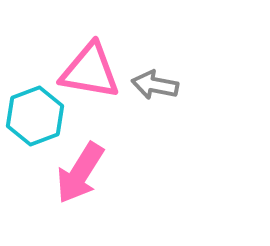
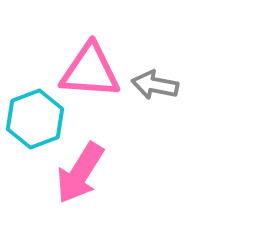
pink triangle: rotated 6 degrees counterclockwise
cyan hexagon: moved 3 px down
